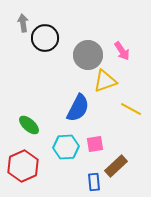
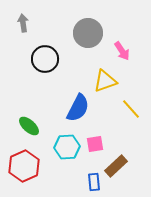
black circle: moved 21 px down
gray circle: moved 22 px up
yellow line: rotated 20 degrees clockwise
green ellipse: moved 1 px down
cyan hexagon: moved 1 px right
red hexagon: moved 1 px right
